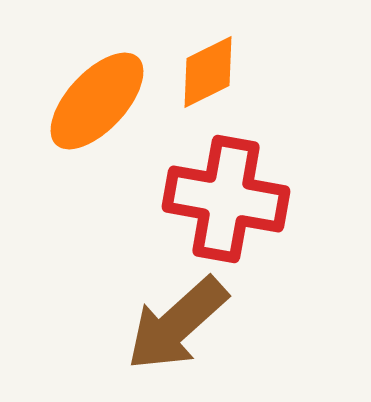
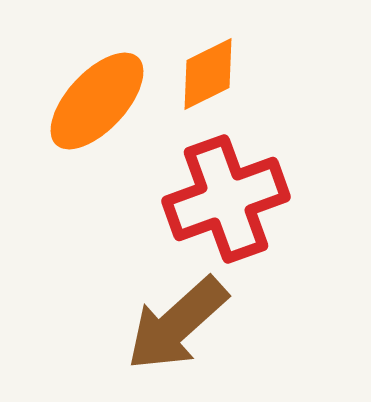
orange diamond: moved 2 px down
red cross: rotated 30 degrees counterclockwise
